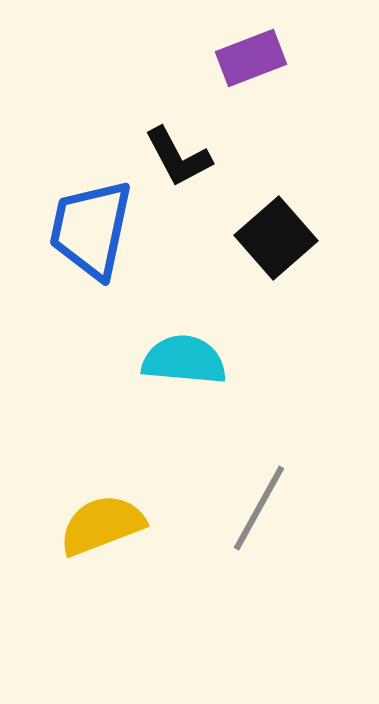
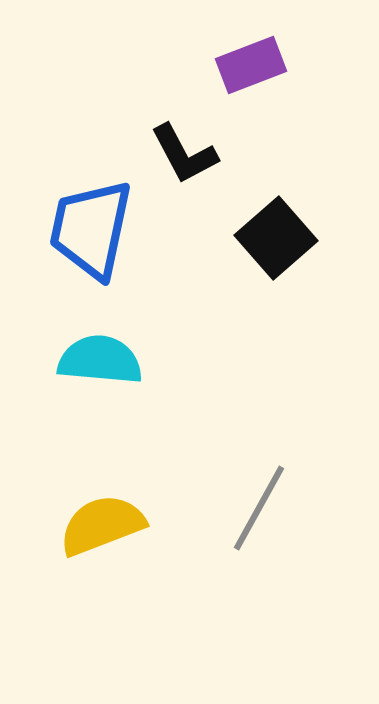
purple rectangle: moved 7 px down
black L-shape: moved 6 px right, 3 px up
cyan semicircle: moved 84 px left
